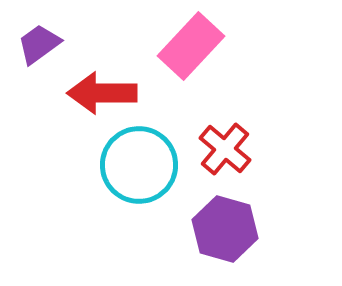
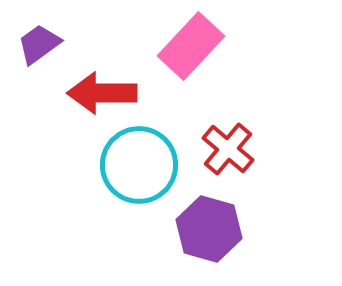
red cross: moved 3 px right
purple hexagon: moved 16 px left
